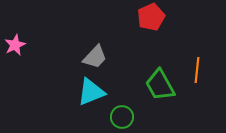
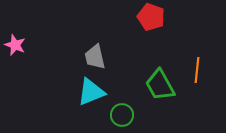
red pentagon: rotated 28 degrees counterclockwise
pink star: rotated 25 degrees counterclockwise
gray trapezoid: rotated 124 degrees clockwise
green circle: moved 2 px up
